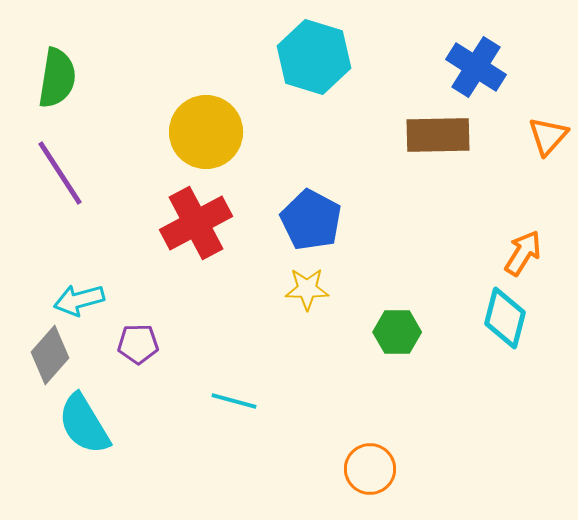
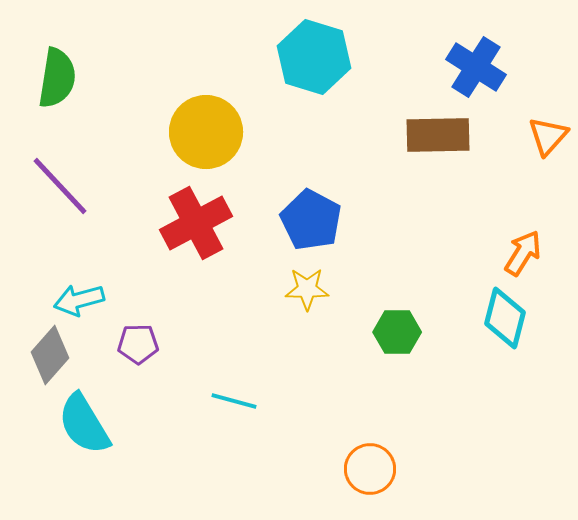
purple line: moved 13 px down; rotated 10 degrees counterclockwise
